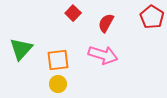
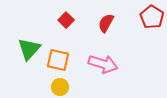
red square: moved 7 px left, 7 px down
green triangle: moved 8 px right
pink arrow: moved 9 px down
orange square: rotated 20 degrees clockwise
yellow circle: moved 2 px right, 3 px down
